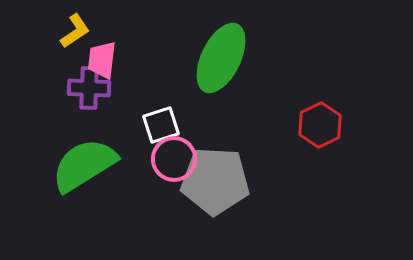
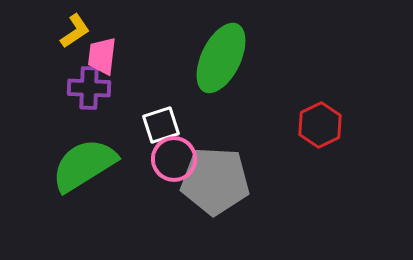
pink trapezoid: moved 4 px up
